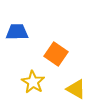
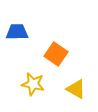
yellow star: moved 2 px down; rotated 20 degrees counterclockwise
